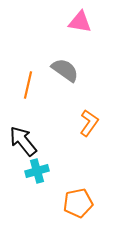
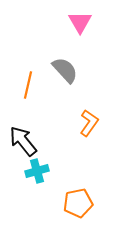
pink triangle: rotated 50 degrees clockwise
gray semicircle: rotated 12 degrees clockwise
